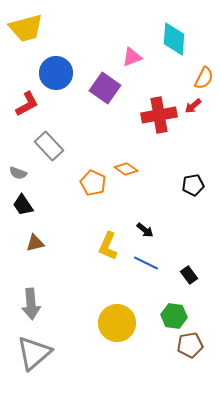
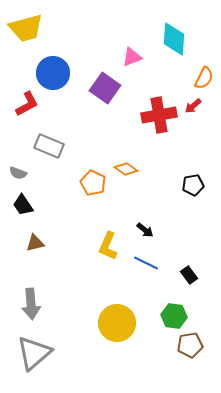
blue circle: moved 3 px left
gray rectangle: rotated 24 degrees counterclockwise
